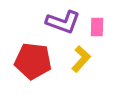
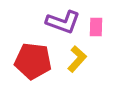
pink rectangle: moved 1 px left
yellow L-shape: moved 4 px left
